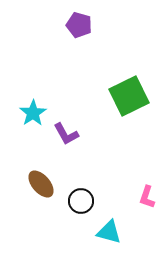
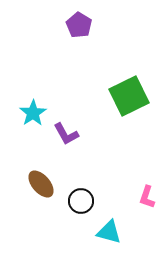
purple pentagon: rotated 15 degrees clockwise
